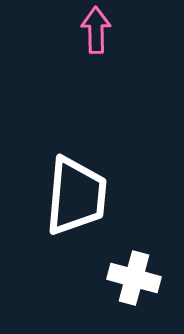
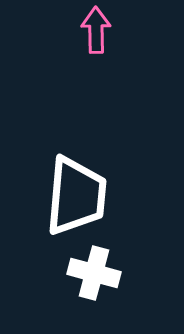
white cross: moved 40 px left, 5 px up
